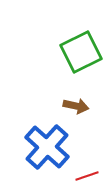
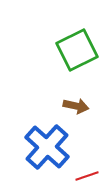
green square: moved 4 px left, 2 px up
